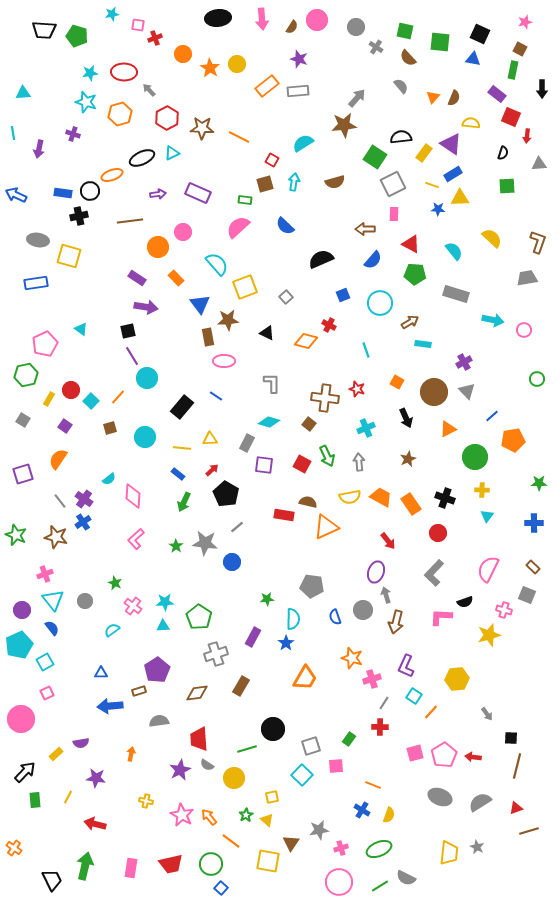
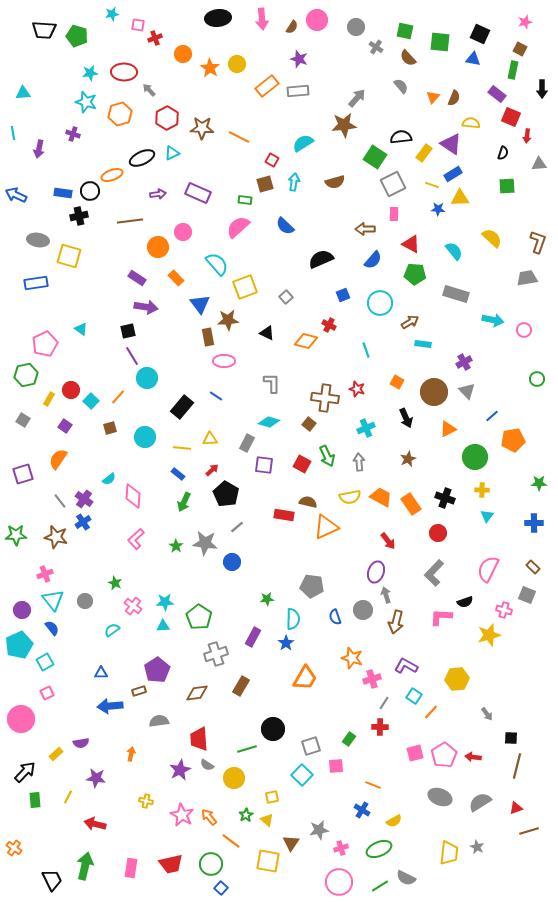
green star at (16, 535): rotated 25 degrees counterclockwise
purple L-shape at (406, 666): rotated 95 degrees clockwise
yellow semicircle at (389, 815): moved 5 px right, 6 px down; rotated 42 degrees clockwise
